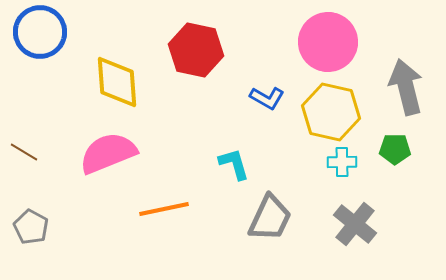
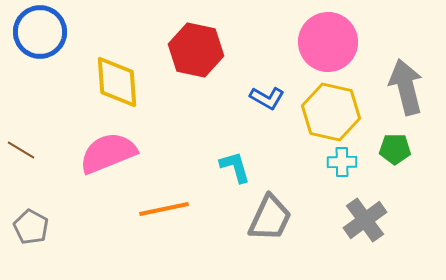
brown line: moved 3 px left, 2 px up
cyan L-shape: moved 1 px right, 3 px down
gray cross: moved 10 px right, 4 px up; rotated 15 degrees clockwise
